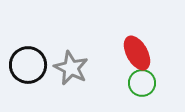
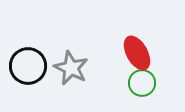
black circle: moved 1 px down
